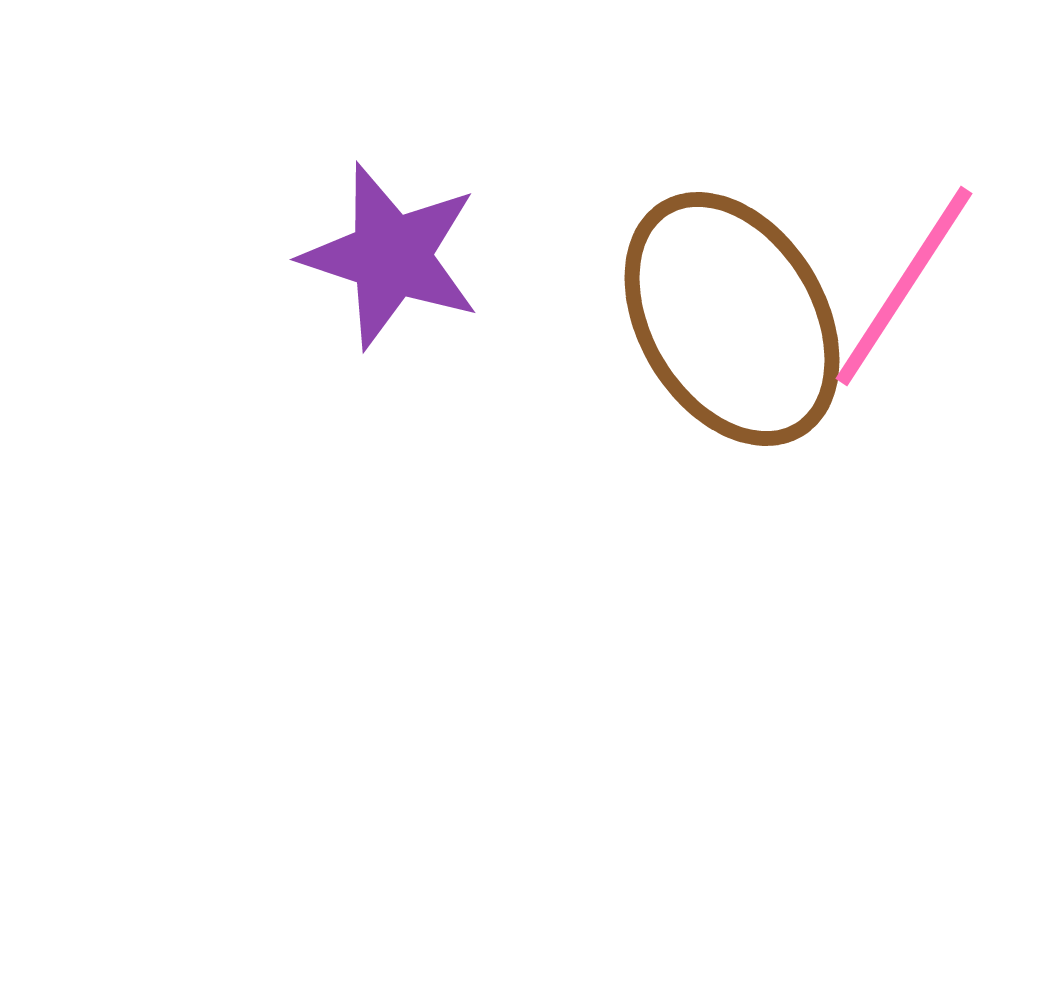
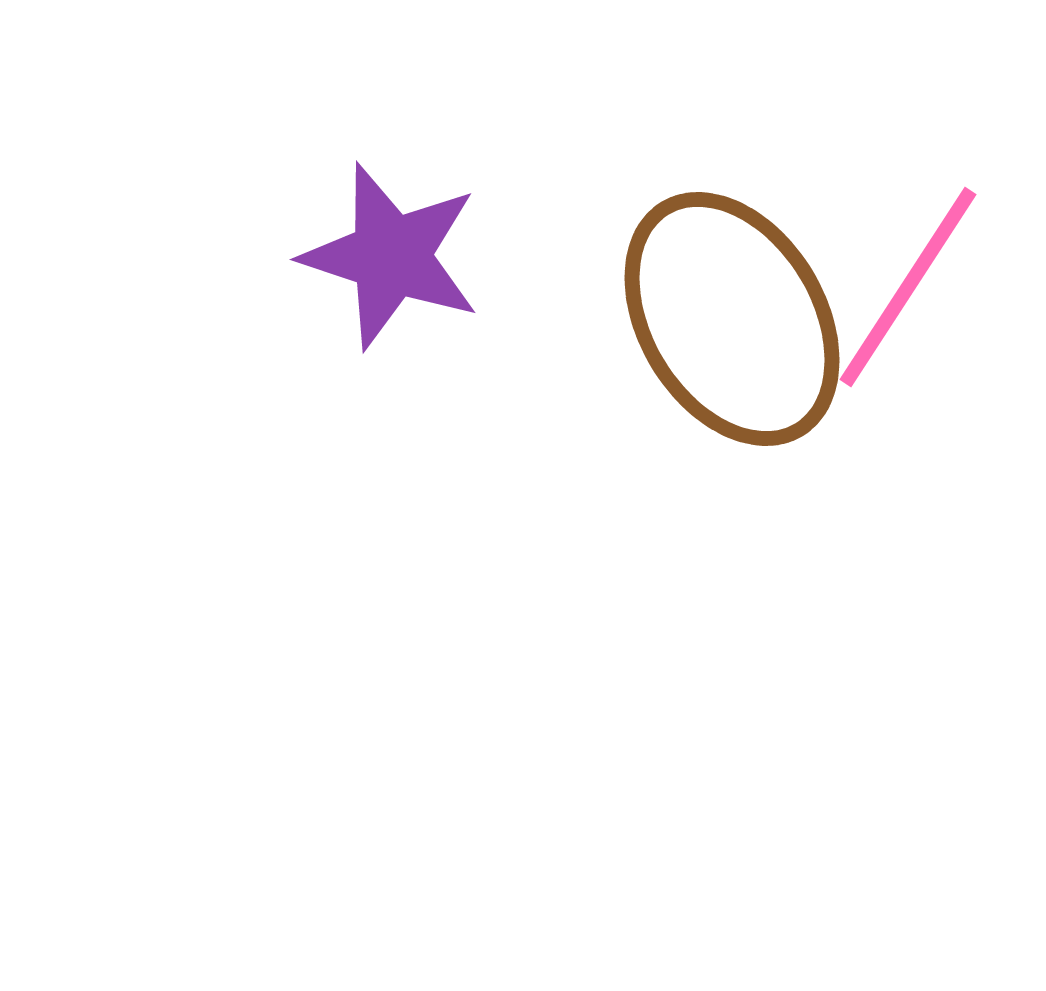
pink line: moved 4 px right, 1 px down
